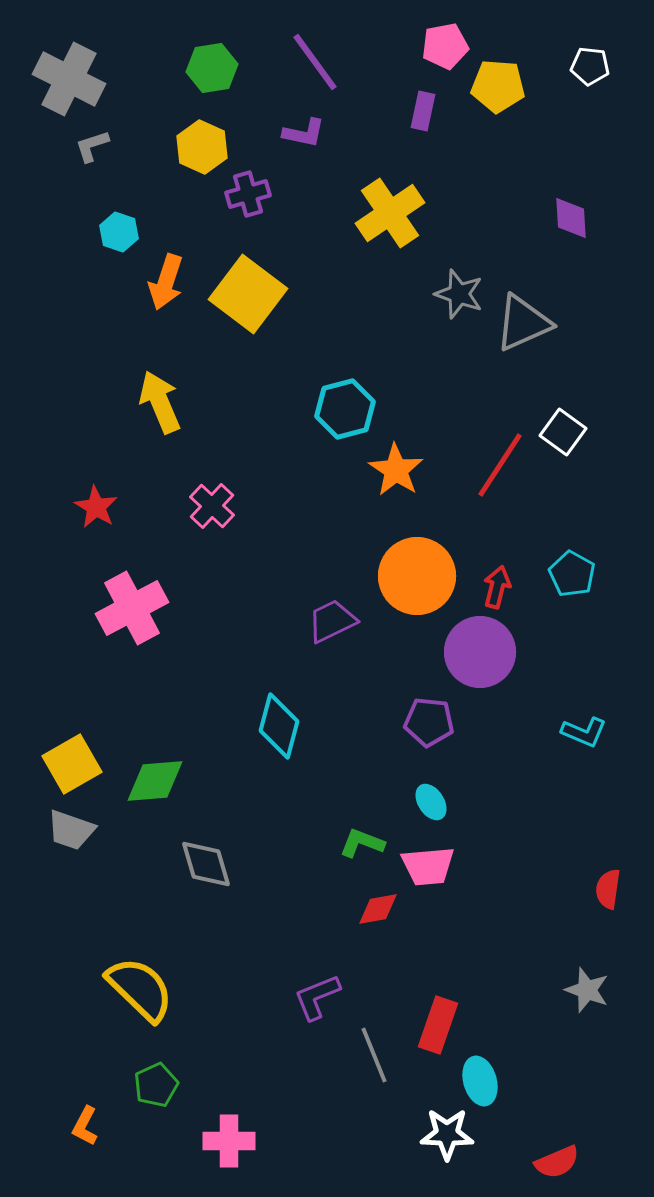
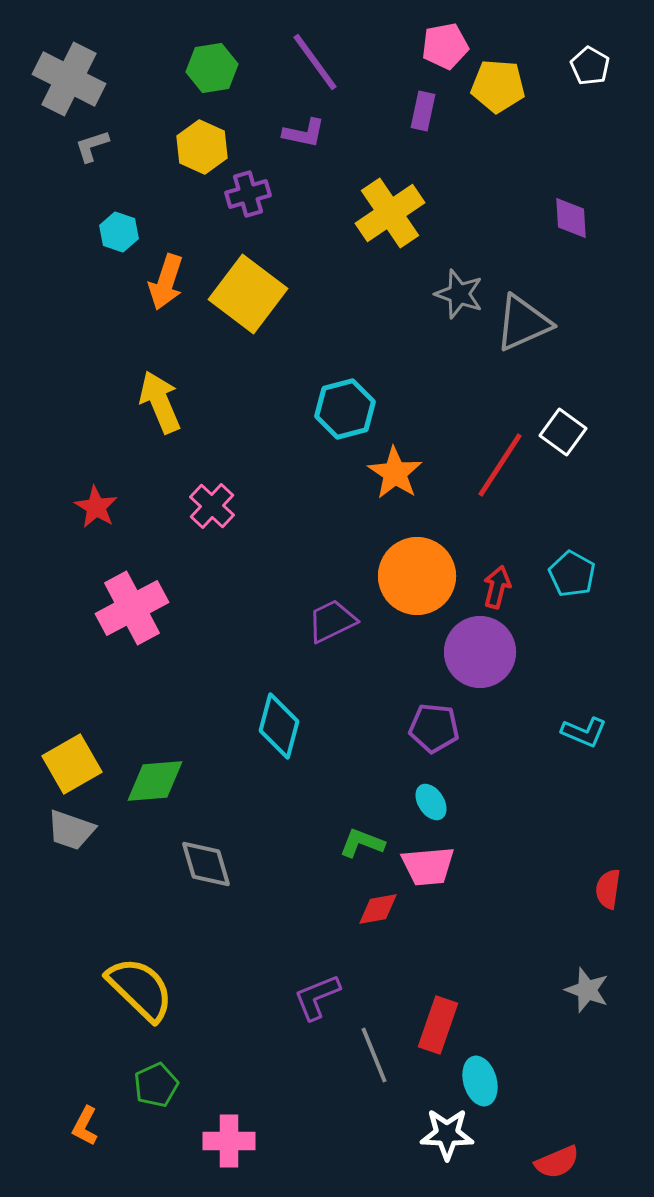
white pentagon at (590, 66): rotated 24 degrees clockwise
orange star at (396, 470): moved 1 px left, 3 px down
purple pentagon at (429, 722): moved 5 px right, 6 px down
